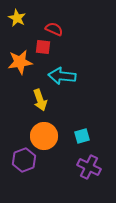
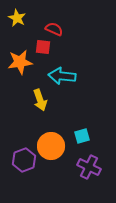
orange circle: moved 7 px right, 10 px down
